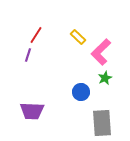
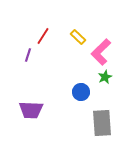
red line: moved 7 px right, 1 px down
green star: moved 1 px up
purple trapezoid: moved 1 px left, 1 px up
